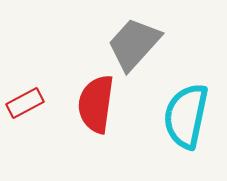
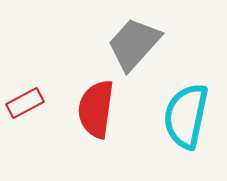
red semicircle: moved 5 px down
